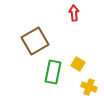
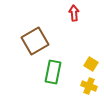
yellow square: moved 13 px right
yellow cross: moved 1 px up
